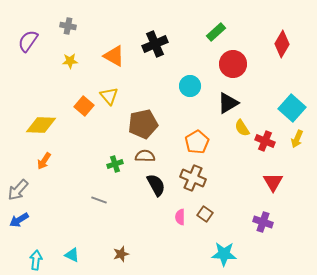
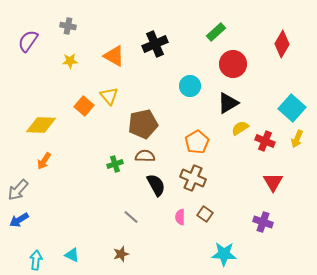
yellow semicircle: moved 2 px left; rotated 90 degrees clockwise
gray line: moved 32 px right, 17 px down; rotated 21 degrees clockwise
